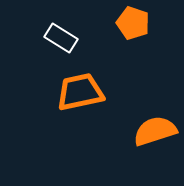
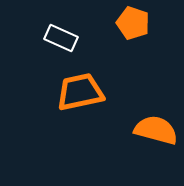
white rectangle: rotated 8 degrees counterclockwise
orange semicircle: moved 1 px right, 1 px up; rotated 33 degrees clockwise
